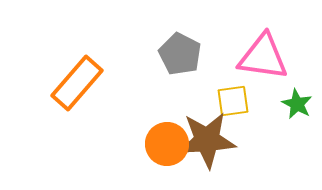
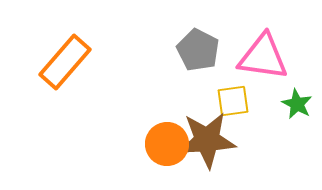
gray pentagon: moved 18 px right, 4 px up
orange rectangle: moved 12 px left, 21 px up
